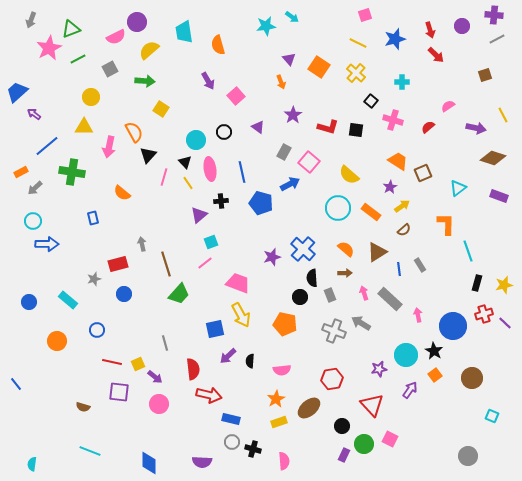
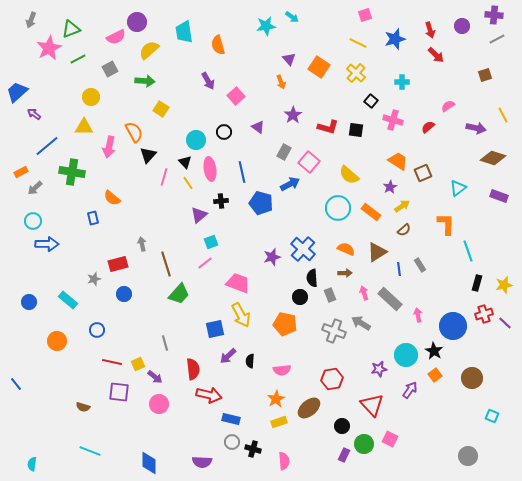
orange semicircle at (122, 193): moved 10 px left, 5 px down
orange semicircle at (346, 249): rotated 18 degrees counterclockwise
